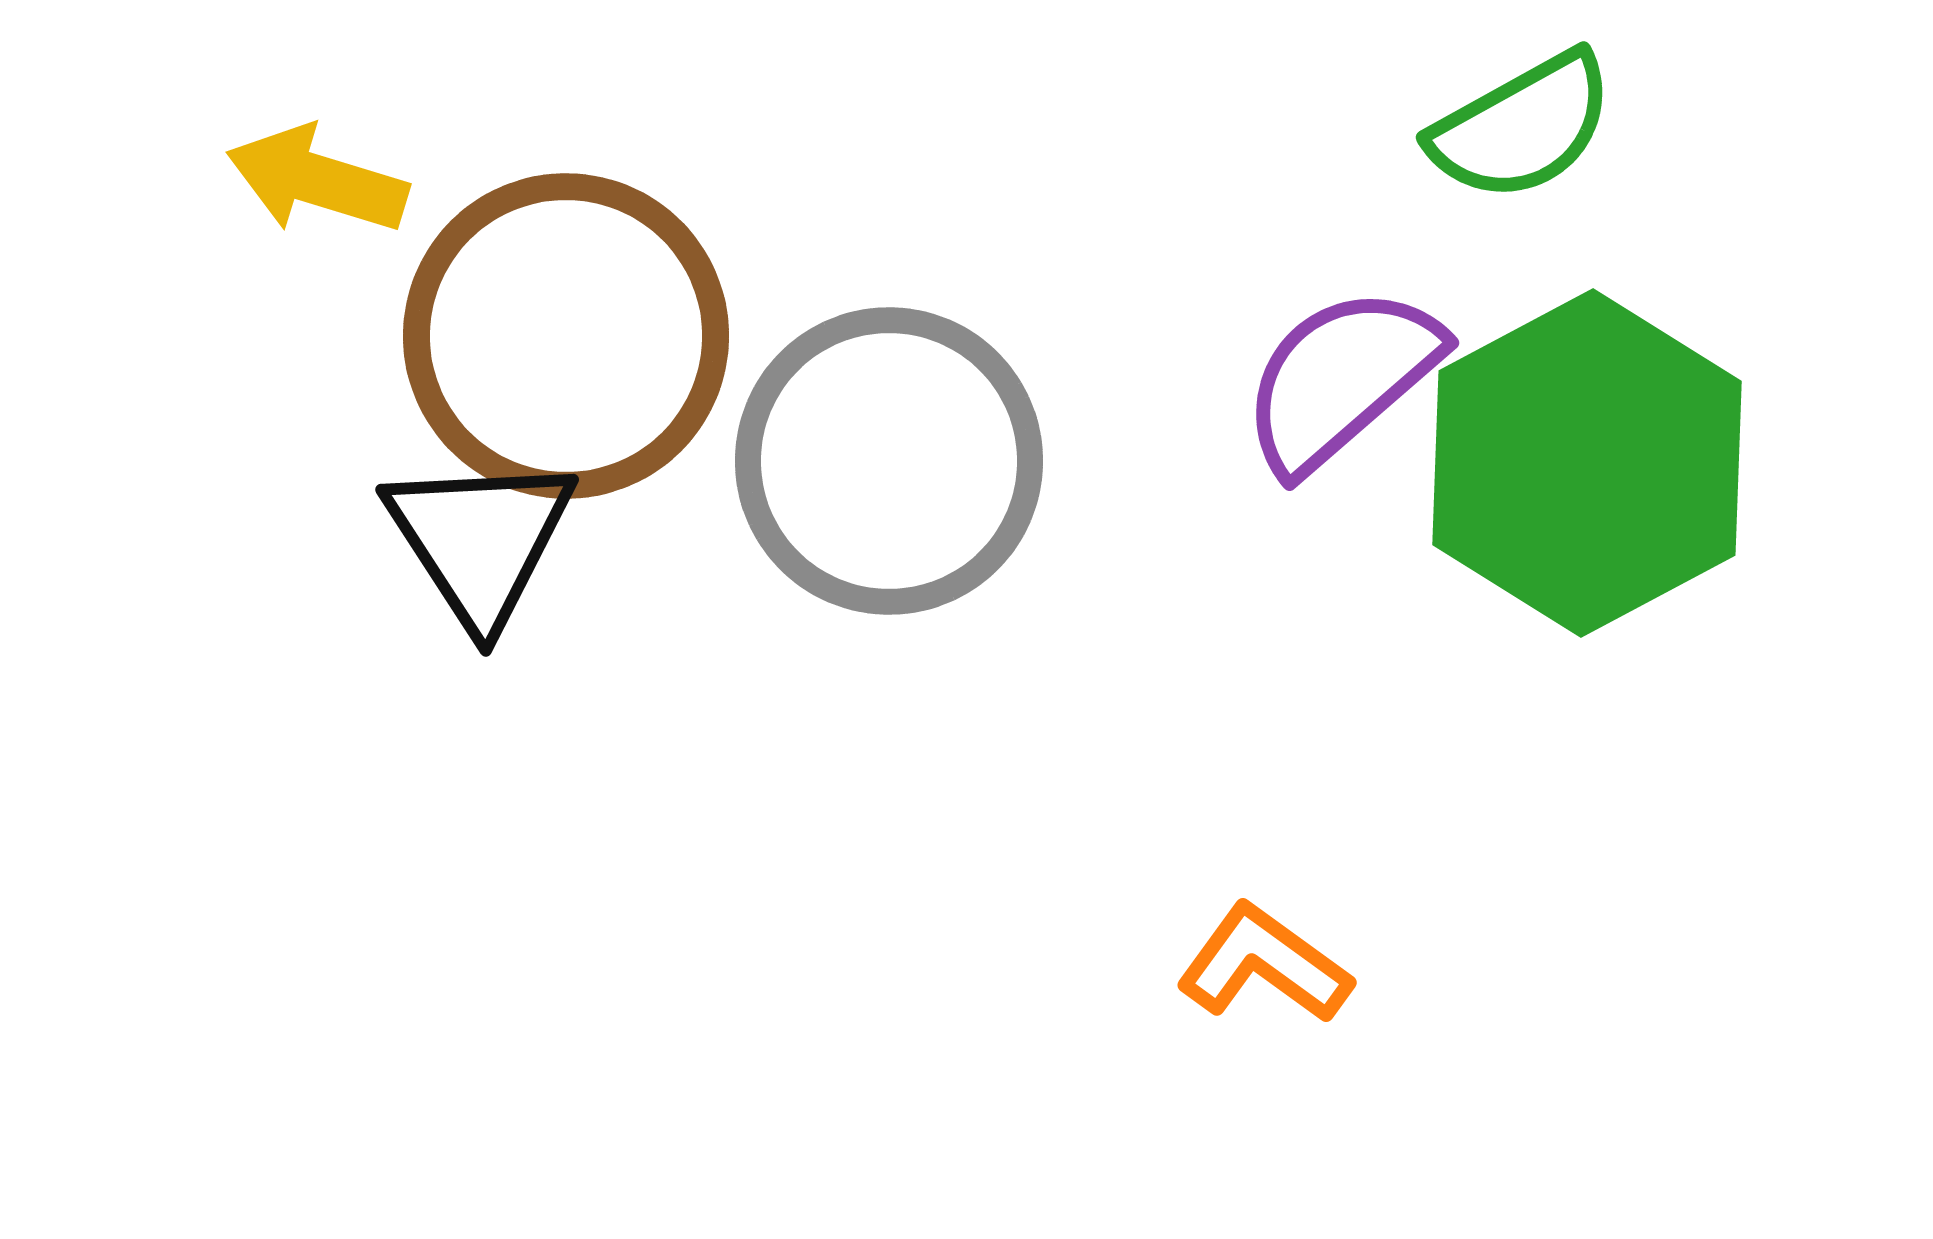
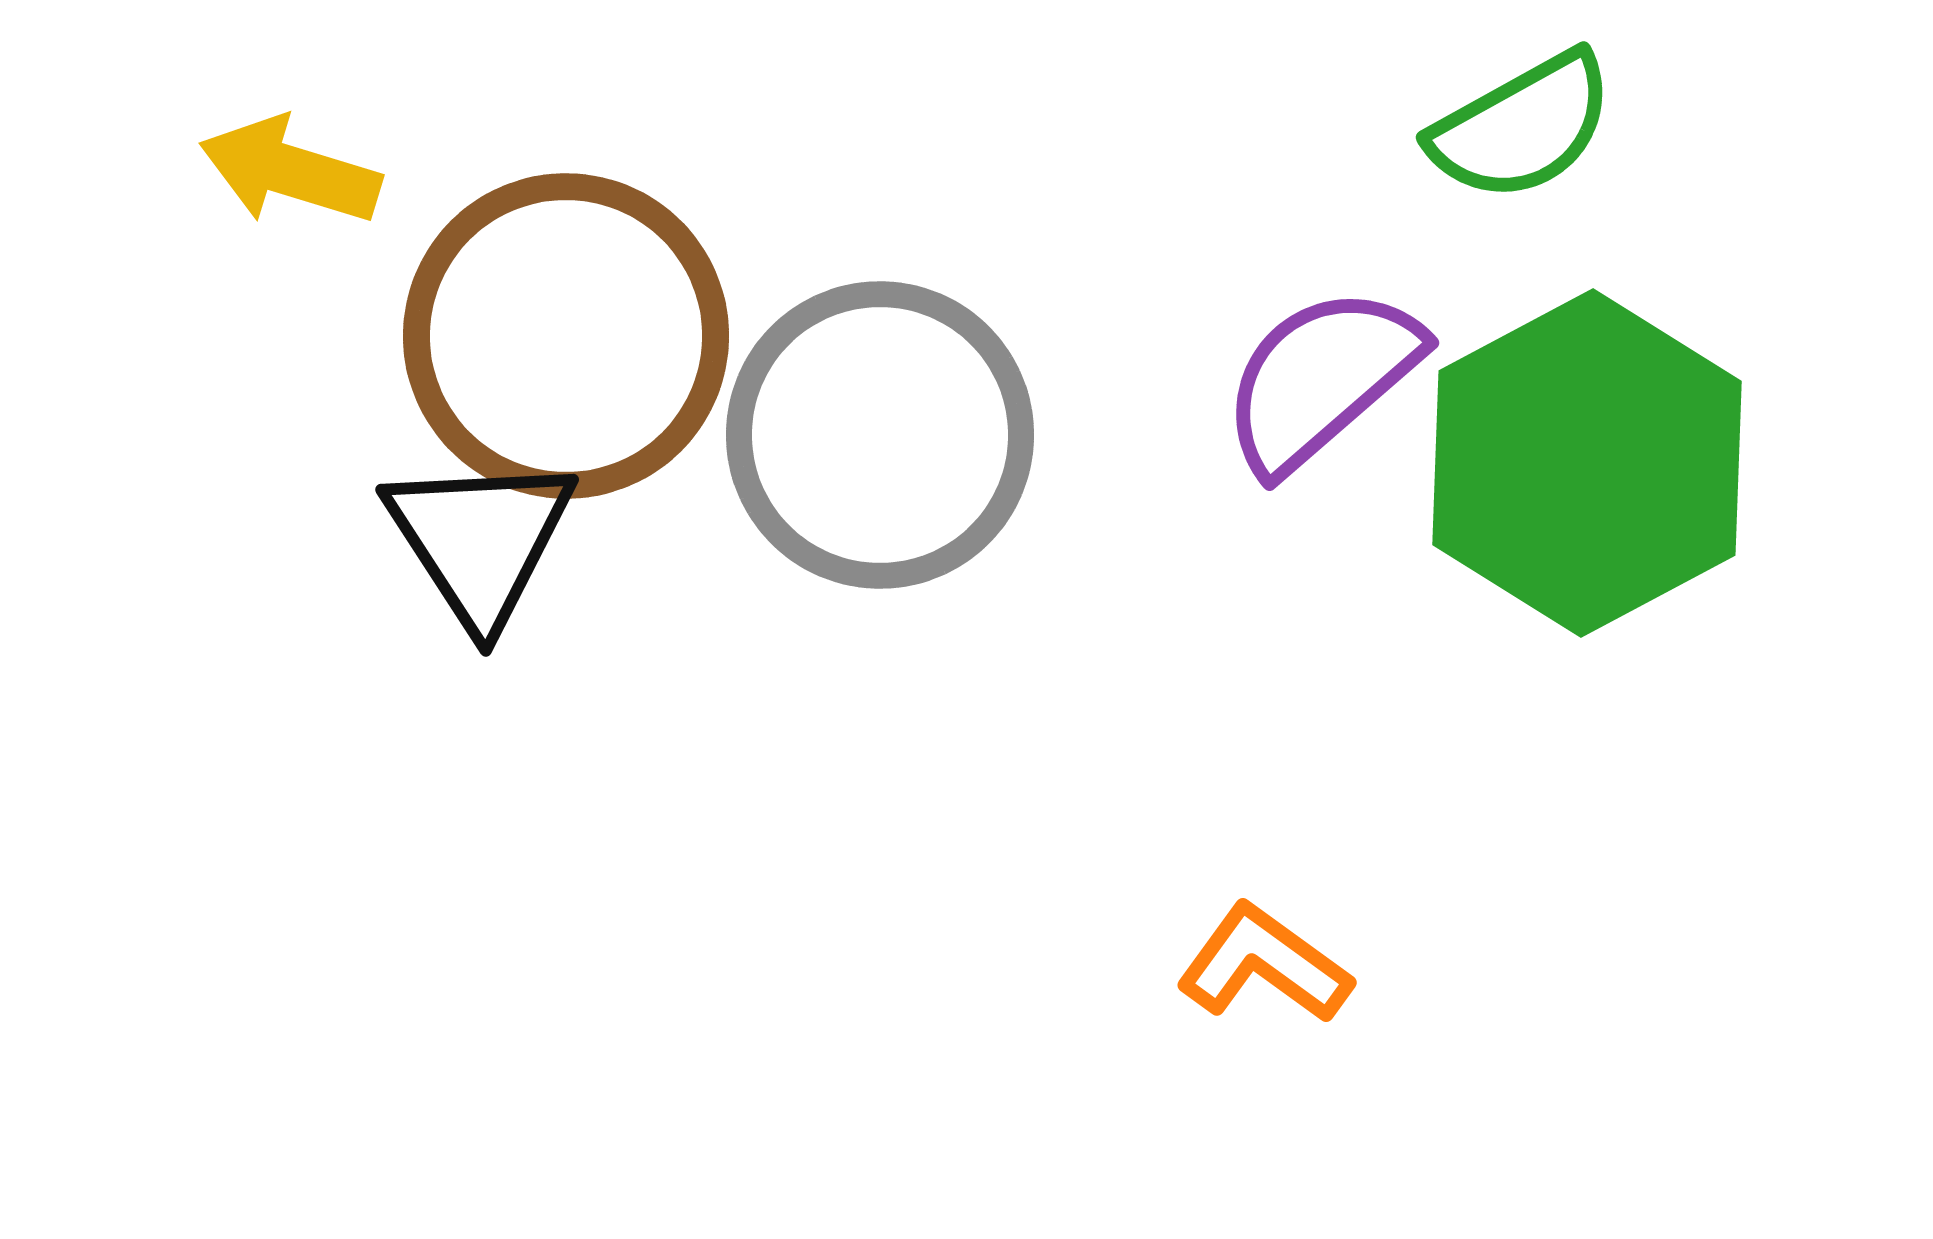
yellow arrow: moved 27 px left, 9 px up
purple semicircle: moved 20 px left
gray circle: moved 9 px left, 26 px up
